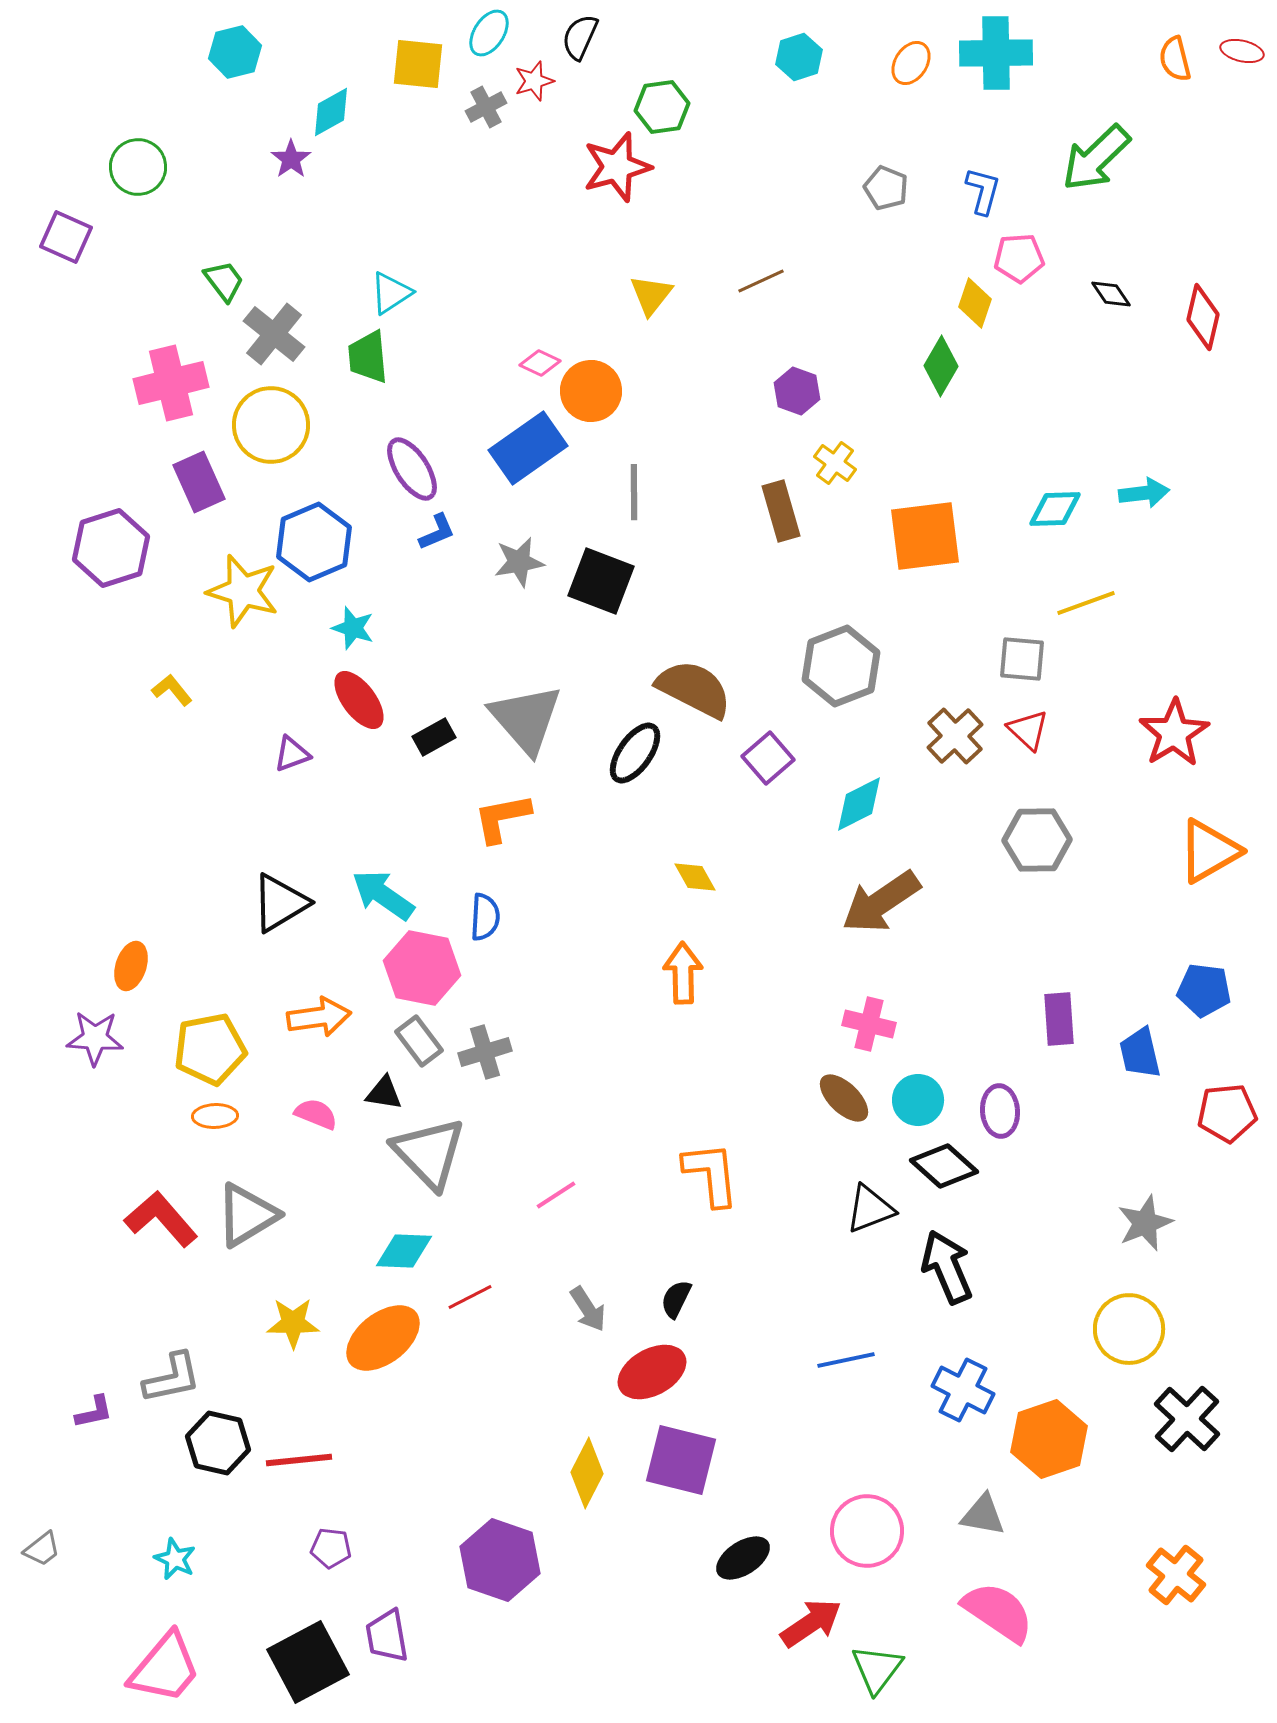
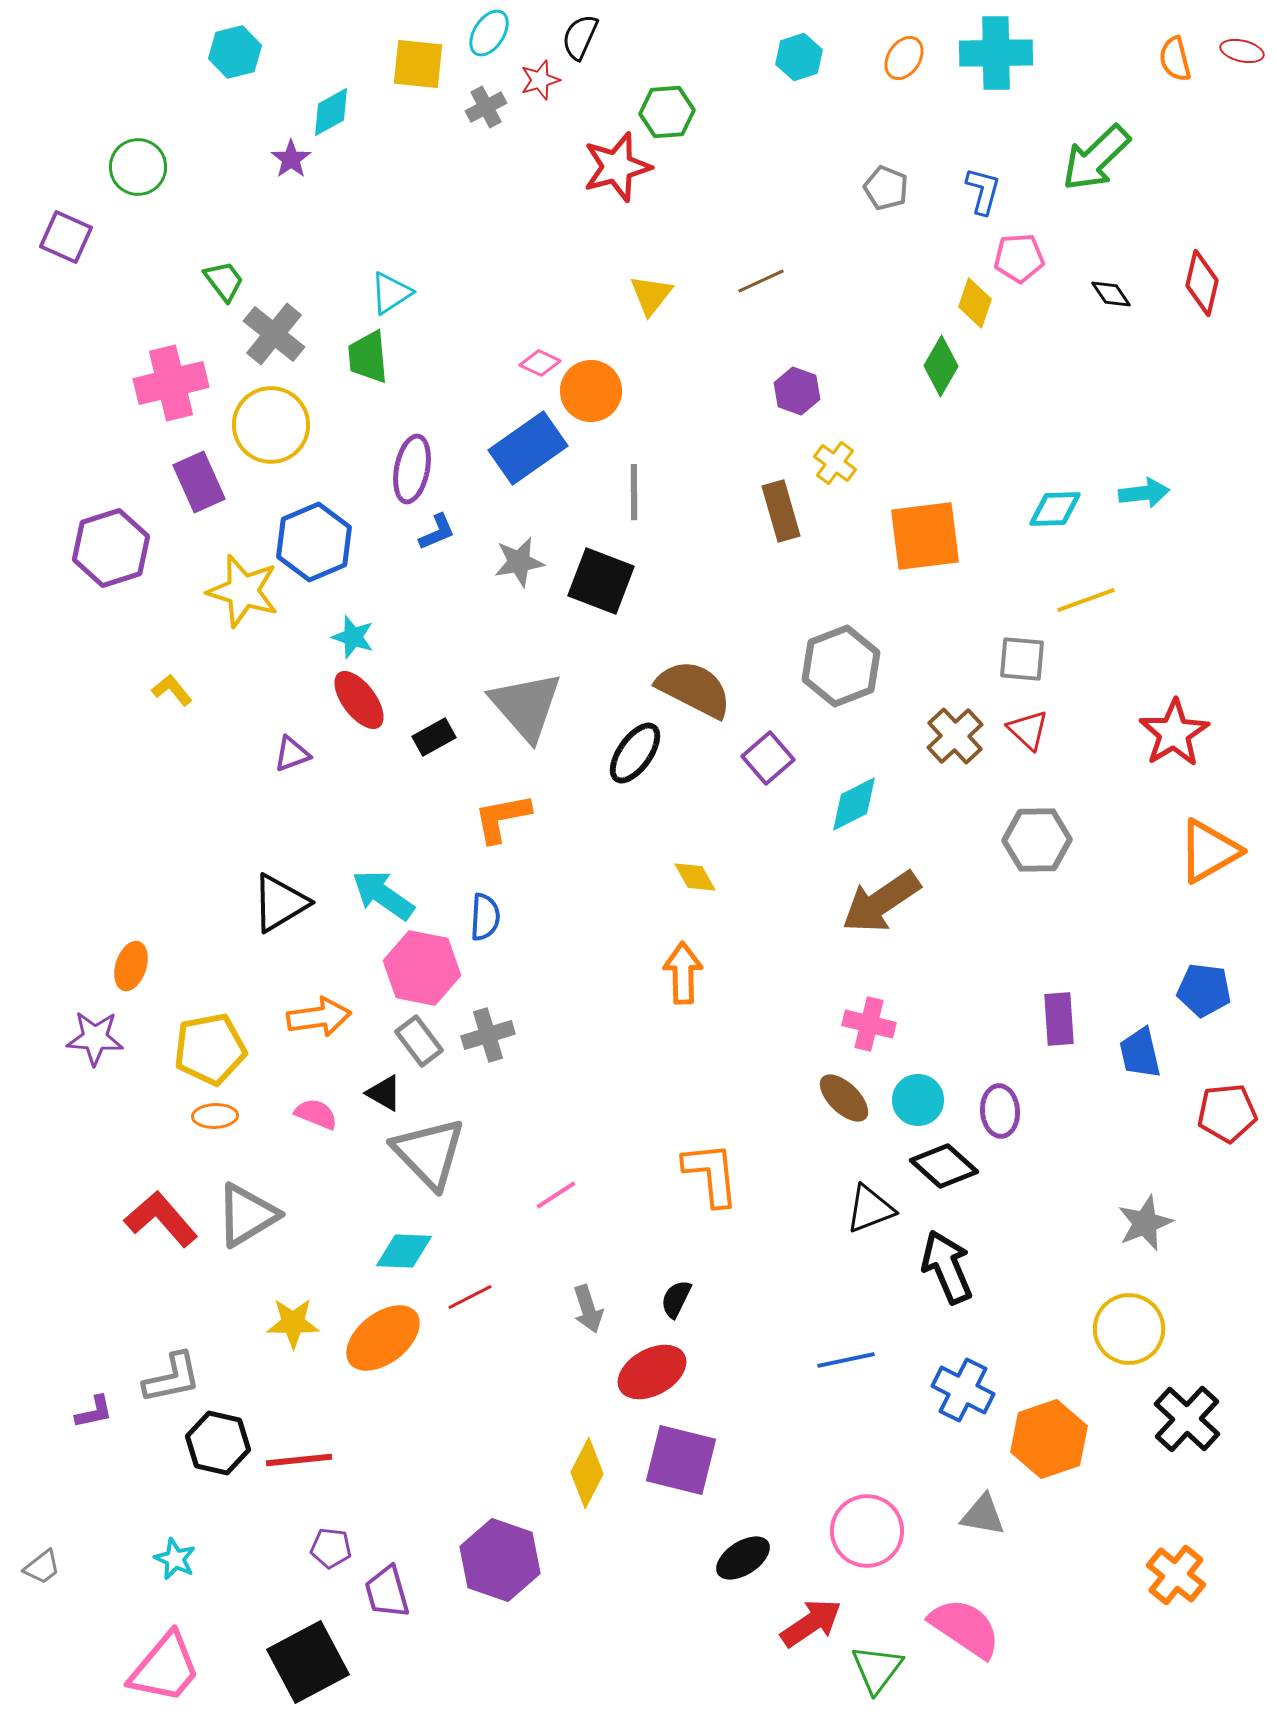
orange ellipse at (911, 63): moved 7 px left, 5 px up
red star at (534, 81): moved 6 px right, 1 px up
green hexagon at (662, 107): moved 5 px right, 5 px down; rotated 4 degrees clockwise
red diamond at (1203, 317): moved 1 px left, 34 px up
purple ellipse at (412, 469): rotated 44 degrees clockwise
yellow line at (1086, 603): moved 3 px up
cyan star at (353, 628): moved 9 px down
gray triangle at (526, 719): moved 13 px up
cyan diamond at (859, 804): moved 5 px left
gray cross at (485, 1052): moved 3 px right, 17 px up
black triangle at (384, 1093): rotated 21 degrees clockwise
gray arrow at (588, 1309): rotated 15 degrees clockwise
gray trapezoid at (42, 1549): moved 18 px down
pink semicircle at (998, 1612): moved 33 px left, 16 px down
purple trapezoid at (387, 1636): moved 44 px up; rotated 6 degrees counterclockwise
